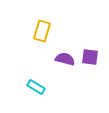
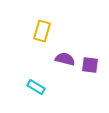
purple square: moved 8 px down
